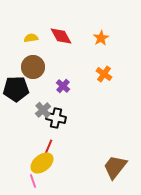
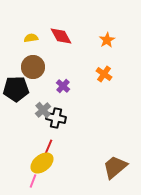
orange star: moved 6 px right, 2 px down
brown trapezoid: rotated 12 degrees clockwise
pink line: rotated 40 degrees clockwise
